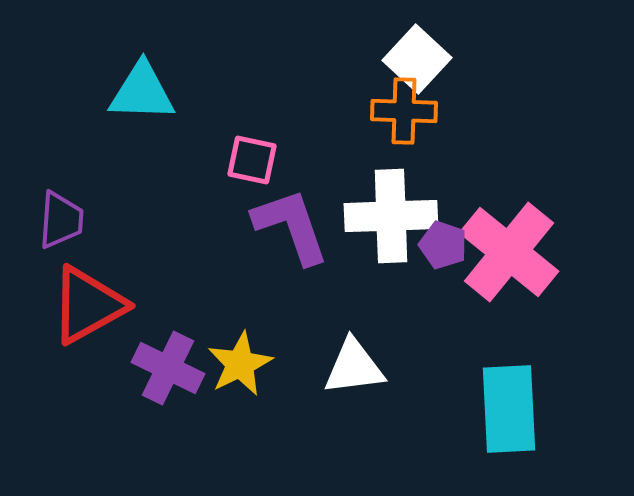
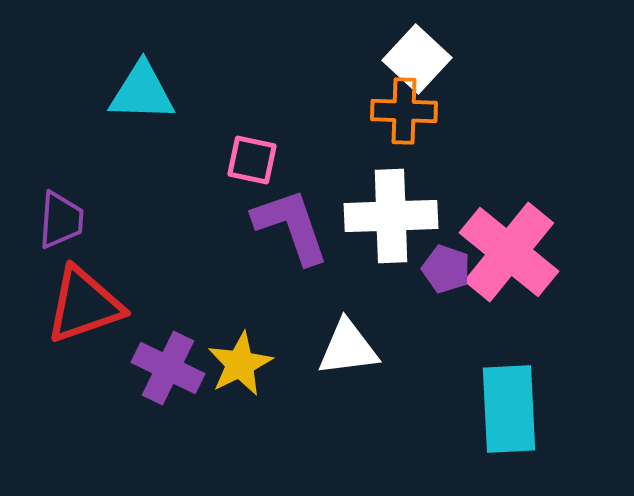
purple pentagon: moved 3 px right, 24 px down
red triangle: moved 4 px left; rotated 10 degrees clockwise
white triangle: moved 6 px left, 19 px up
